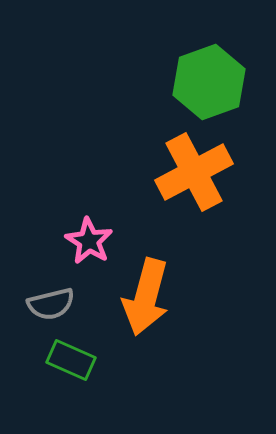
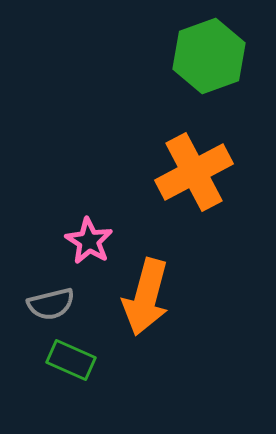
green hexagon: moved 26 px up
